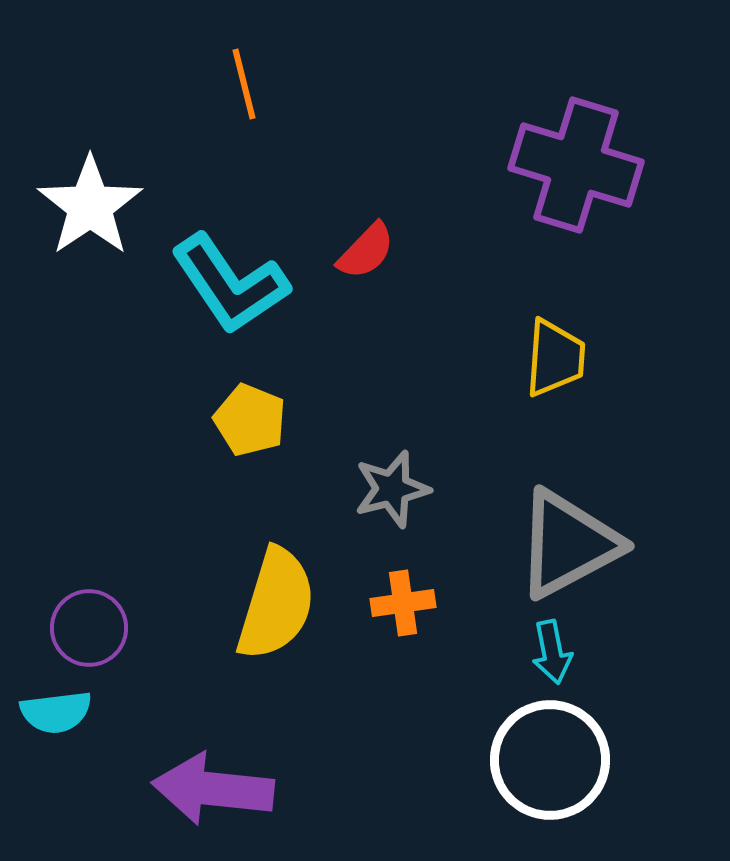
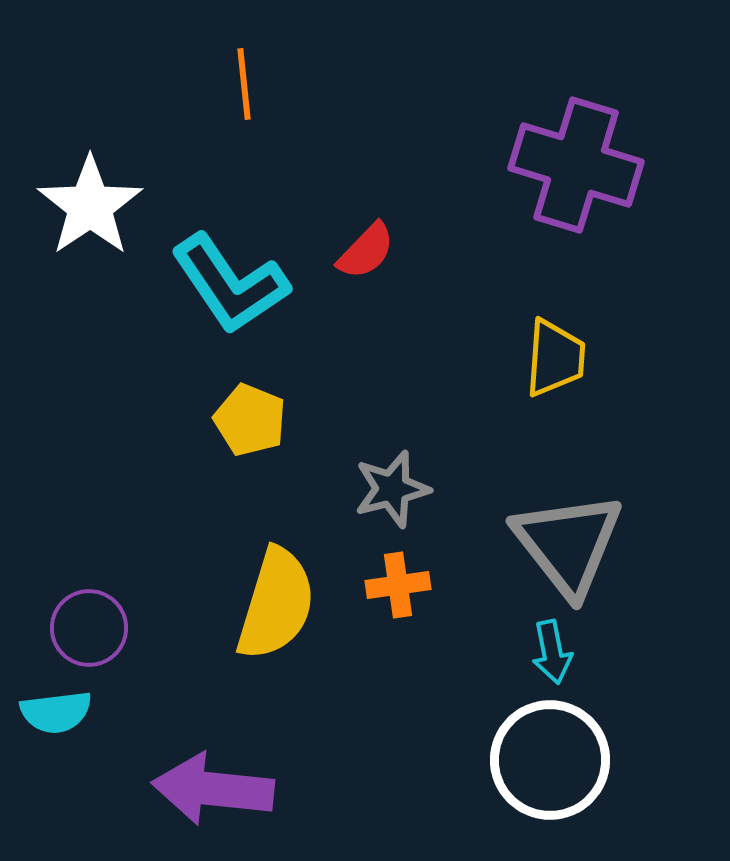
orange line: rotated 8 degrees clockwise
gray triangle: rotated 40 degrees counterclockwise
orange cross: moved 5 px left, 18 px up
